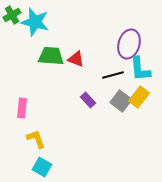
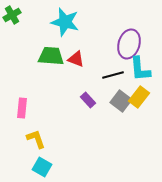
cyan star: moved 30 px right
